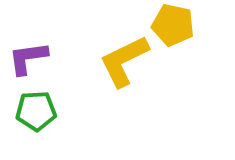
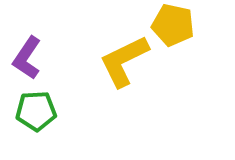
purple L-shape: moved 1 px left; rotated 48 degrees counterclockwise
